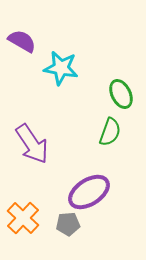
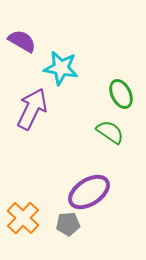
green semicircle: rotated 76 degrees counterclockwise
purple arrow: moved 35 px up; rotated 120 degrees counterclockwise
